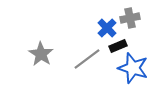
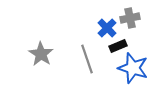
gray line: rotated 72 degrees counterclockwise
